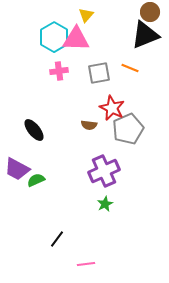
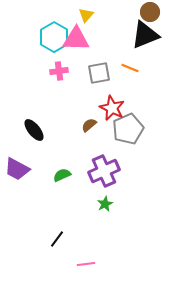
brown semicircle: rotated 133 degrees clockwise
green semicircle: moved 26 px right, 5 px up
